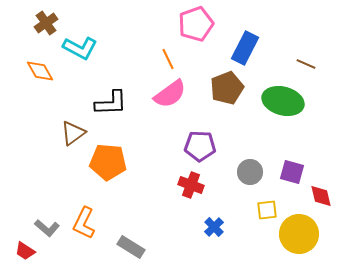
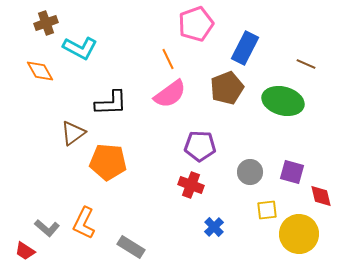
brown cross: rotated 15 degrees clockwise
